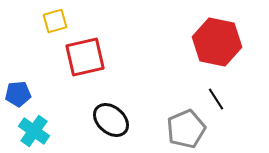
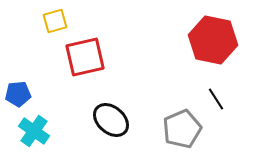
red hexagon: moved 4 px left, 2 px up
gray pentagon: moved 4 px left
